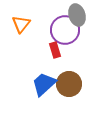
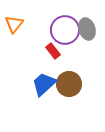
gray ellipse: moved 10 px right, 14 px down
orange triangle: moved 7 px left
red rectangle: moved 2 px left, 1 px down; rotated 21 degrees counterclockwise
